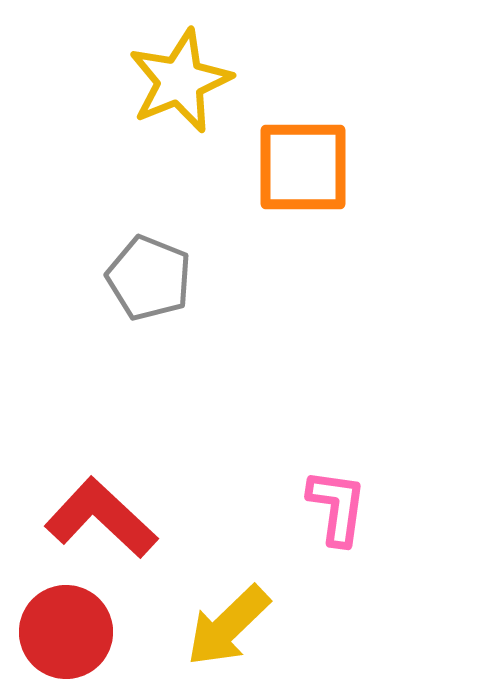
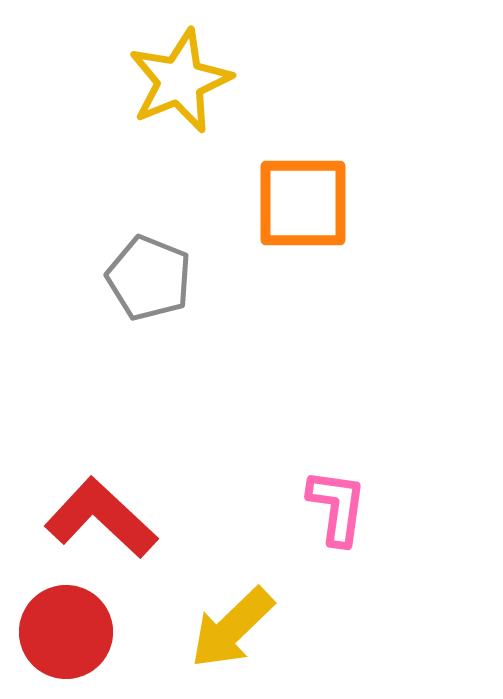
orange square: moved 36 px down
yellow arrow: moved 4 px right, 2 px down
